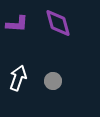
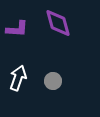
purple L-shape: moved 5 px down
